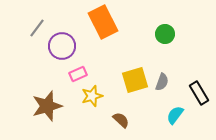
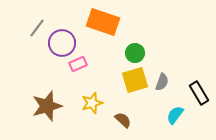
orange rectangle: rotated 44 degrees counterclockwise
green circle: moved 30 px left, 19 px down
purple circle: moved 3 px up
pink rectangle: moved 10 px up
yellow star: moved 7 px down
brown semicircle: moved 2 px right
